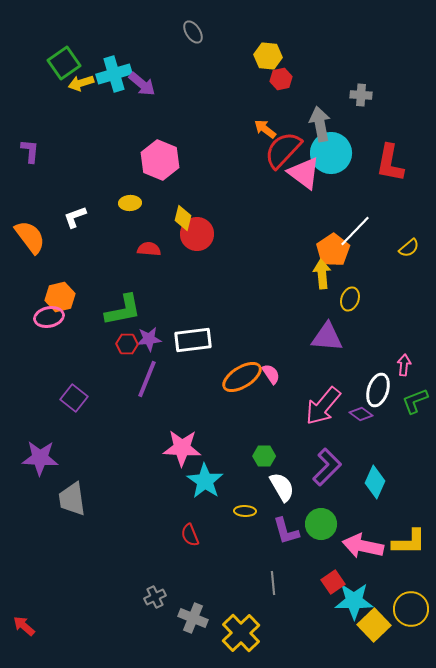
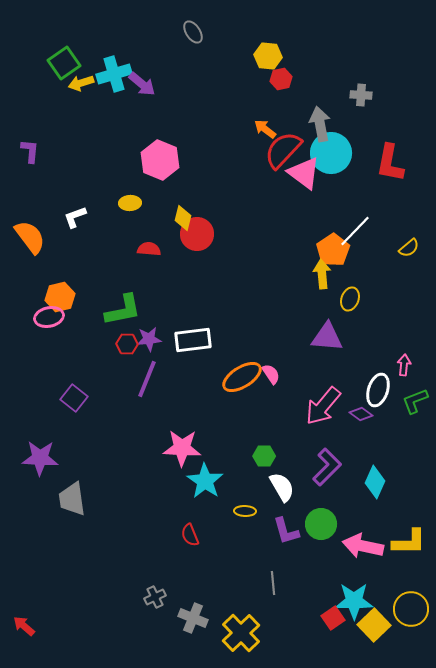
red square at (333, 582): moved 36 px down
